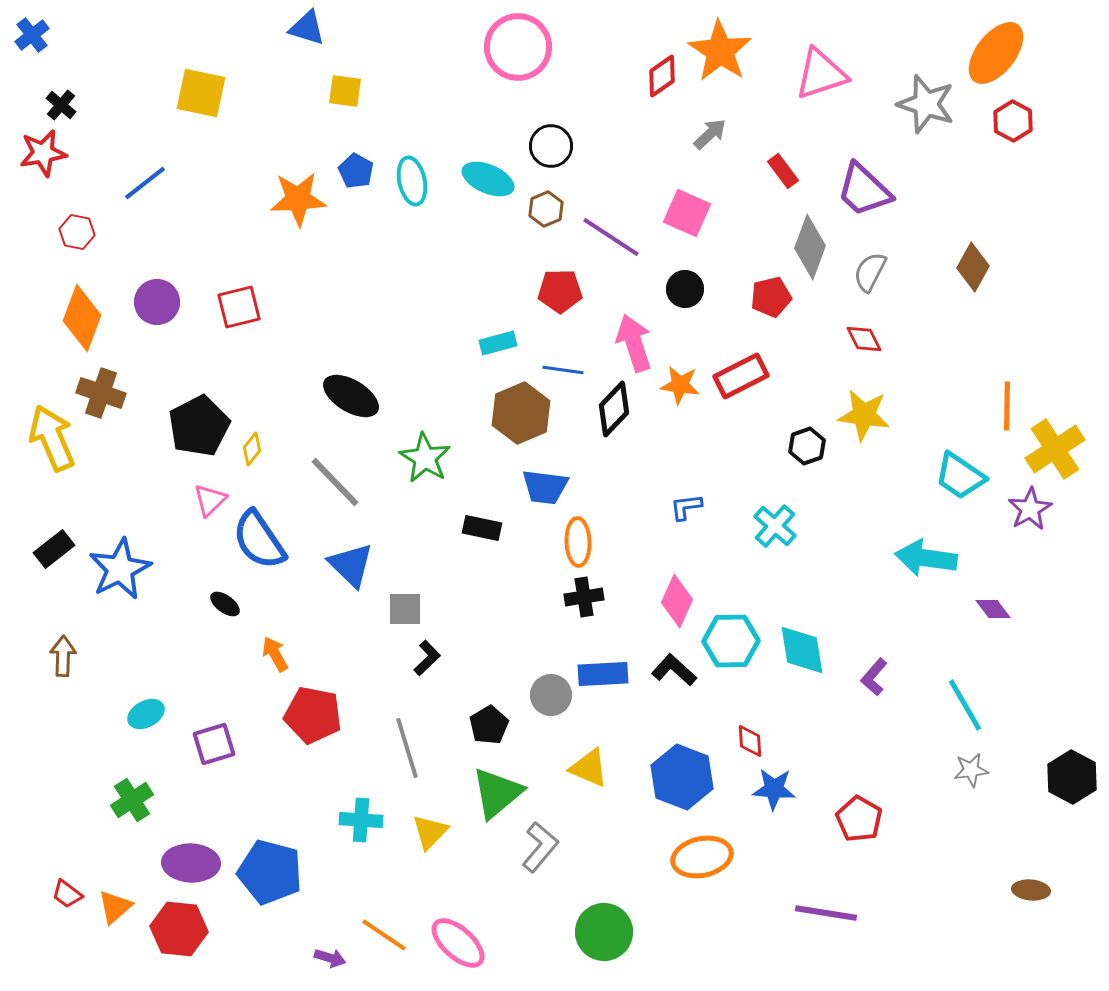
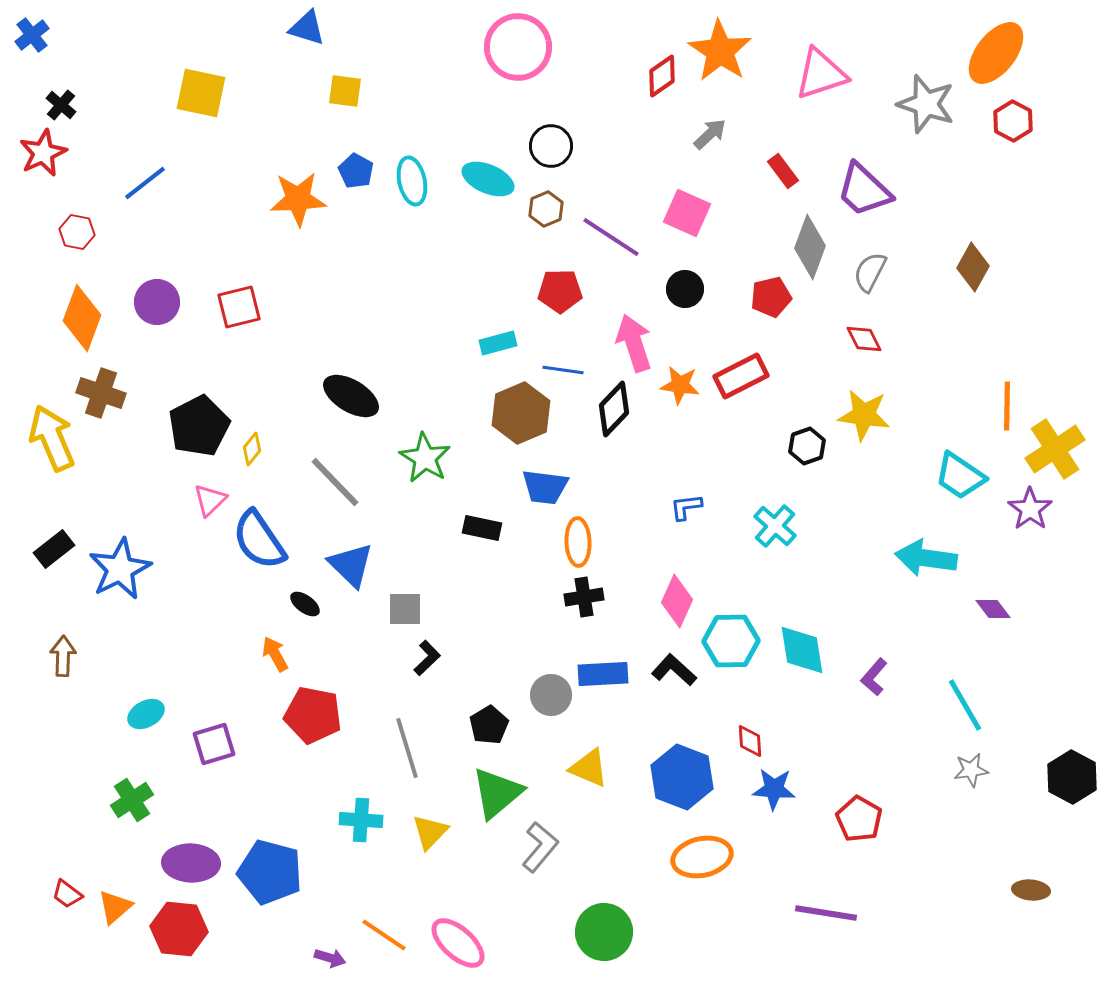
red star at (43, 153): rotated 15 degrees counterclockwise
purple star at (1030, 509): rotated 6 degrees counterclockwise
black ellipse at (225, 604): moved 80 px right
